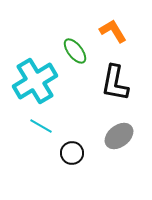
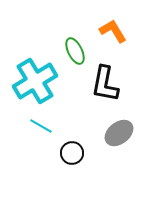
green ellipse: rotated 12 degrees clockwise
black L-shape: moved 10 px left, 1 px down
gray ellipse: moved 3 px up
